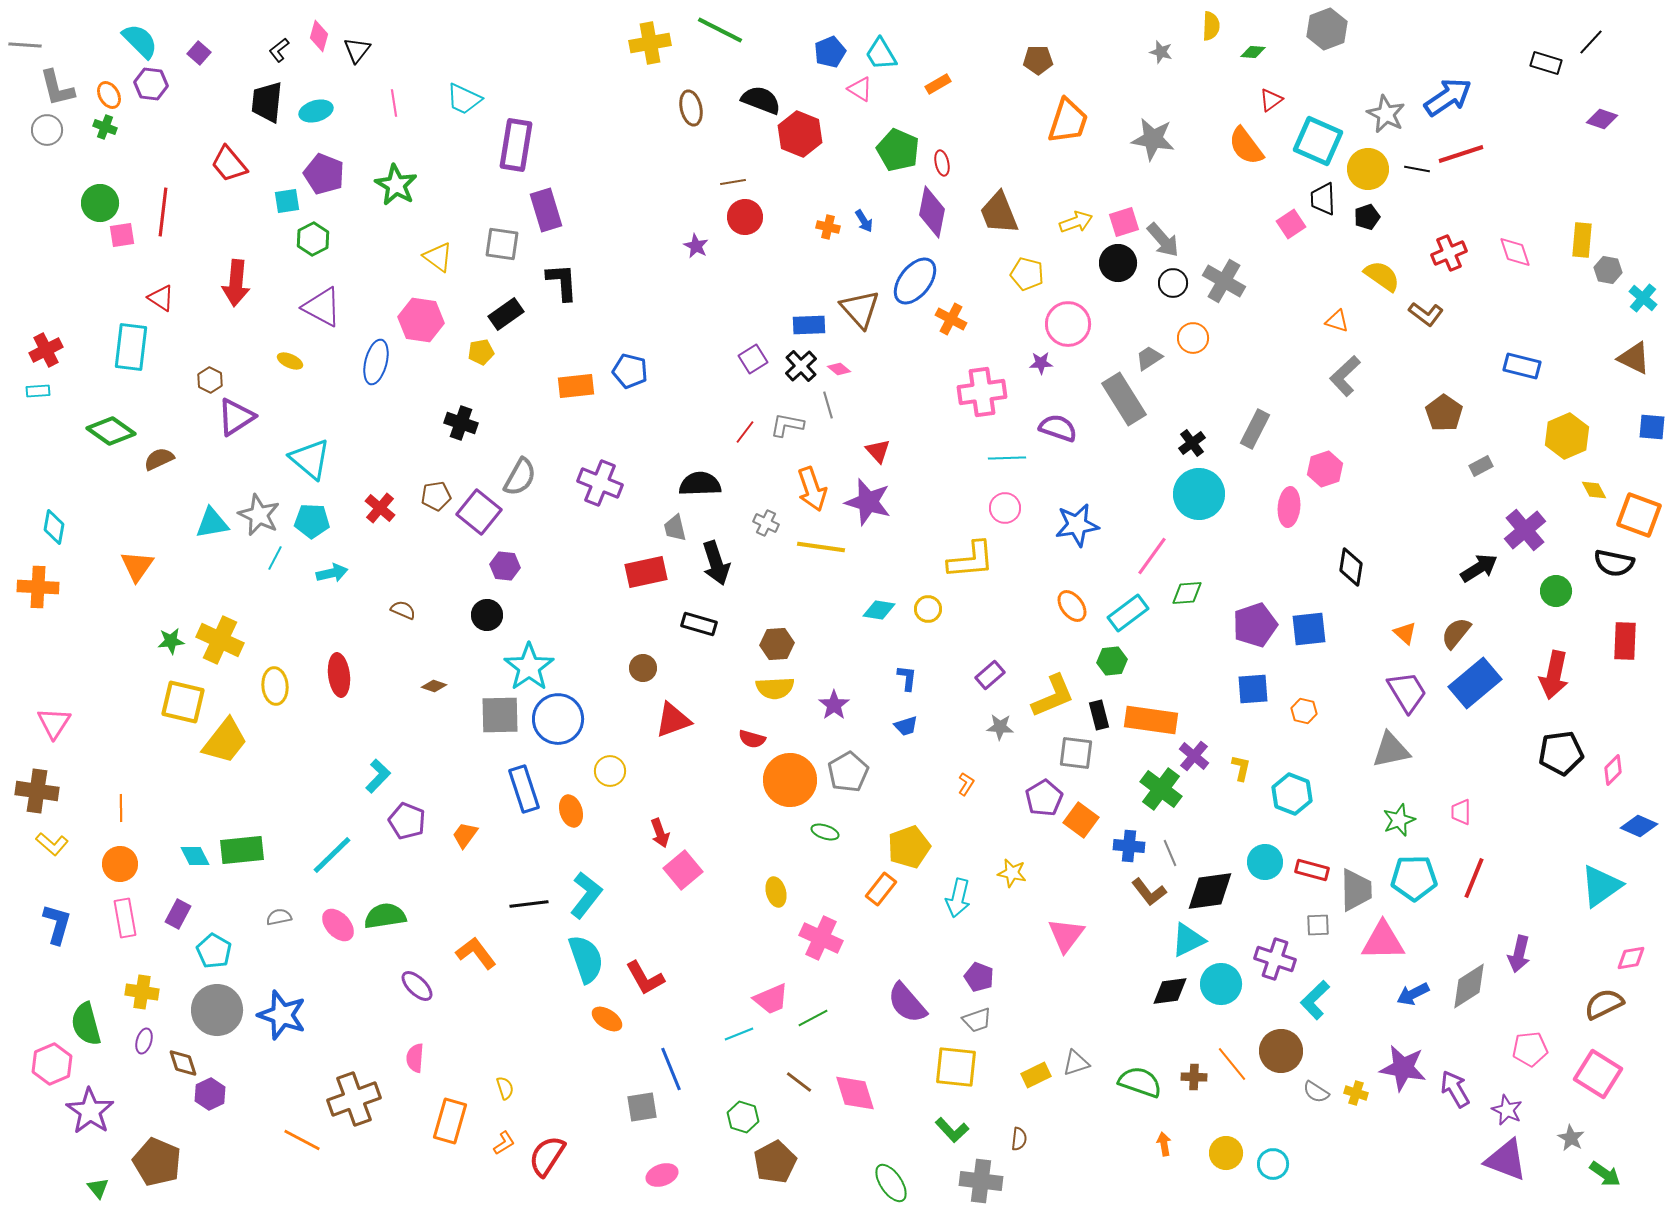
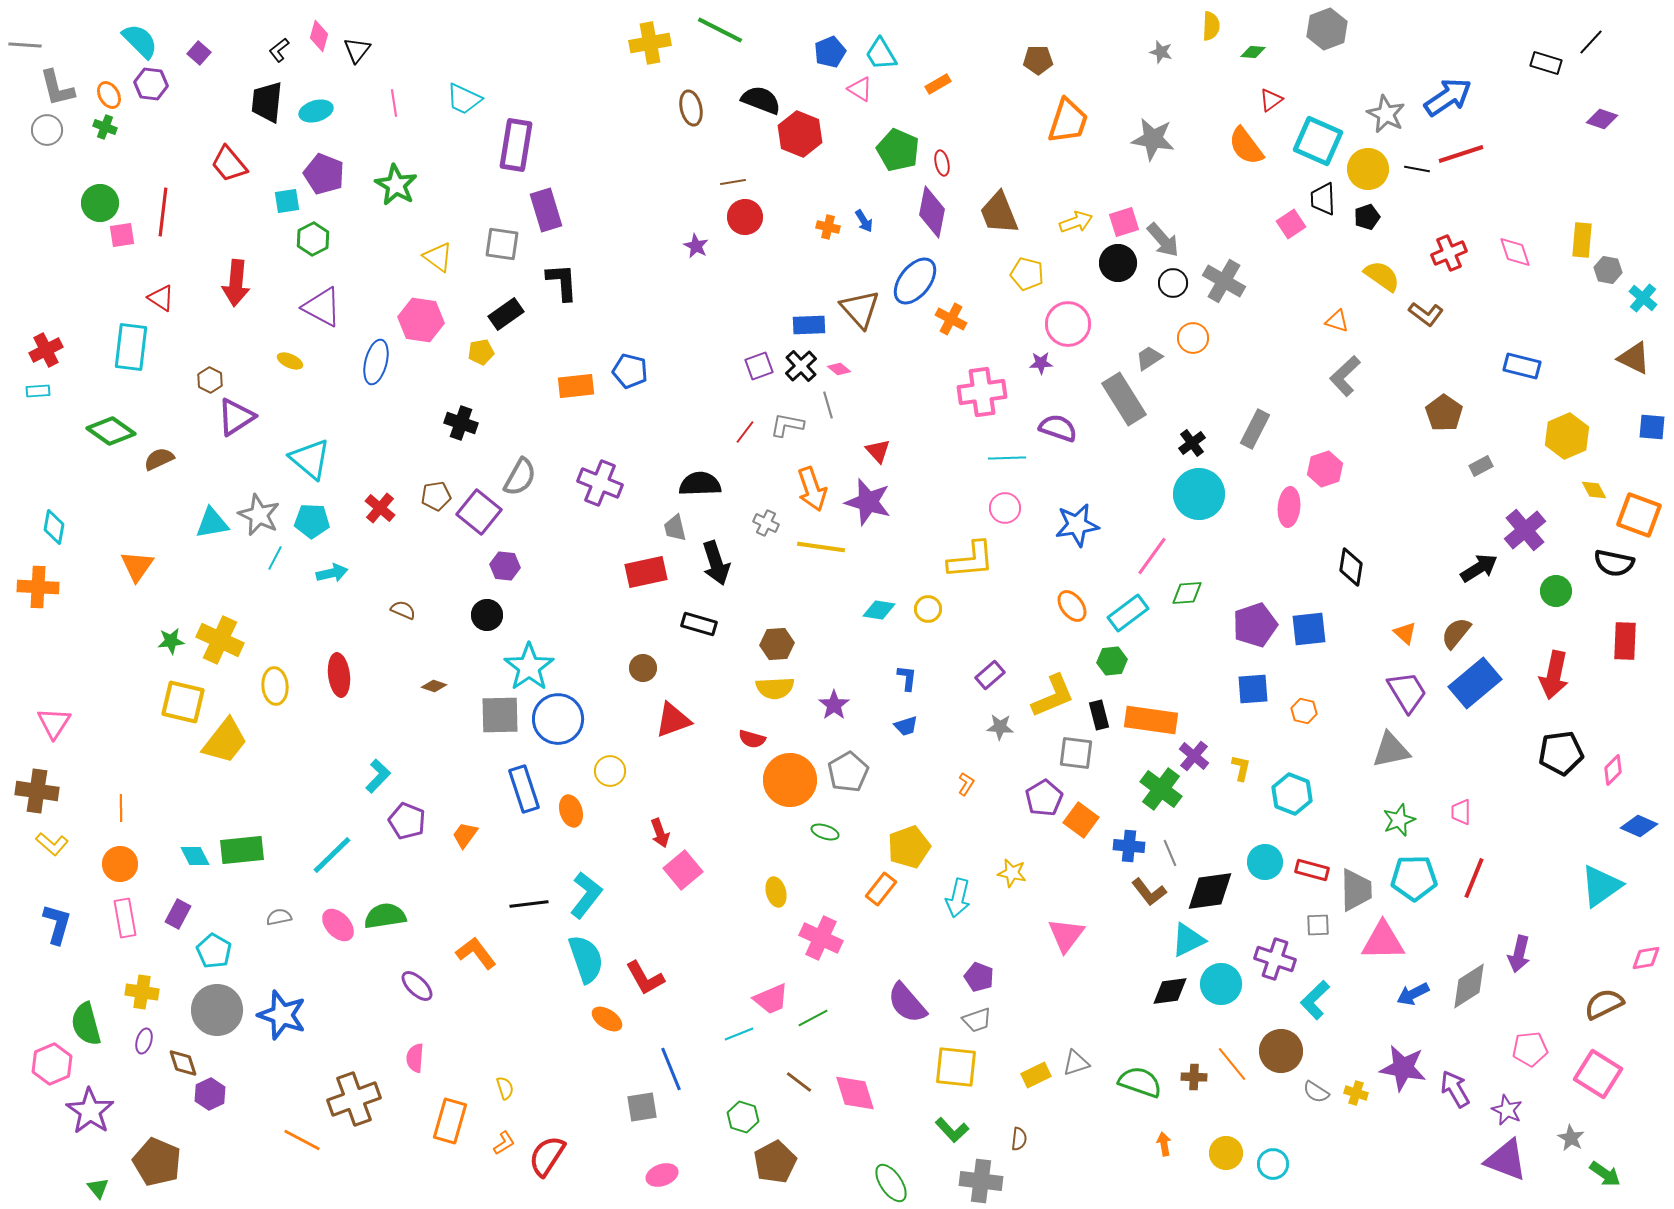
purple square at (753, 359): moved 6 px right, 7 px down; rotated 12 degrees clockwise
pink diamond at (1631, 958): moved 15 px right
